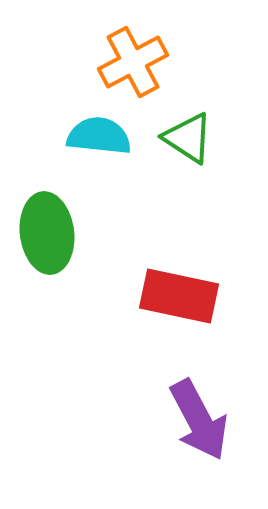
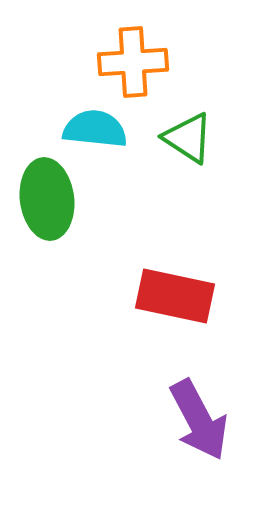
orange cross: rotated 24 degrees clockwise
cyan semicircle: moved 4 px left, 7 px up
green ellipse: moved 34 px up
red rectangle: moved 4 px left
